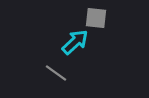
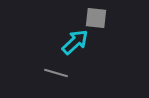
gray line: rotated 20 degrees counterclockwise
